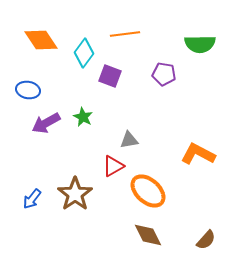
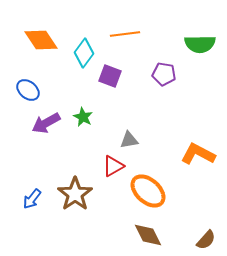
blue ellipse: rotated 30 degrees clockwise
